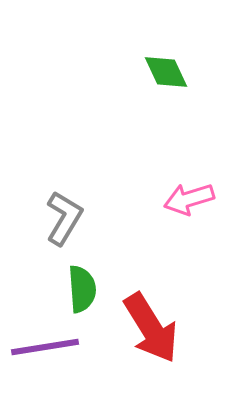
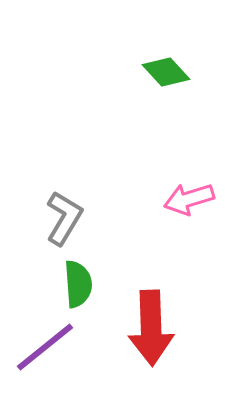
green diamond: rotated 18 degrees counterclockwise
green semicircle: moved 4 px left, 5 px up
red arrow: rotated 30 degrees clockwise
purple line: rotated 30 degrees counterclockwise
